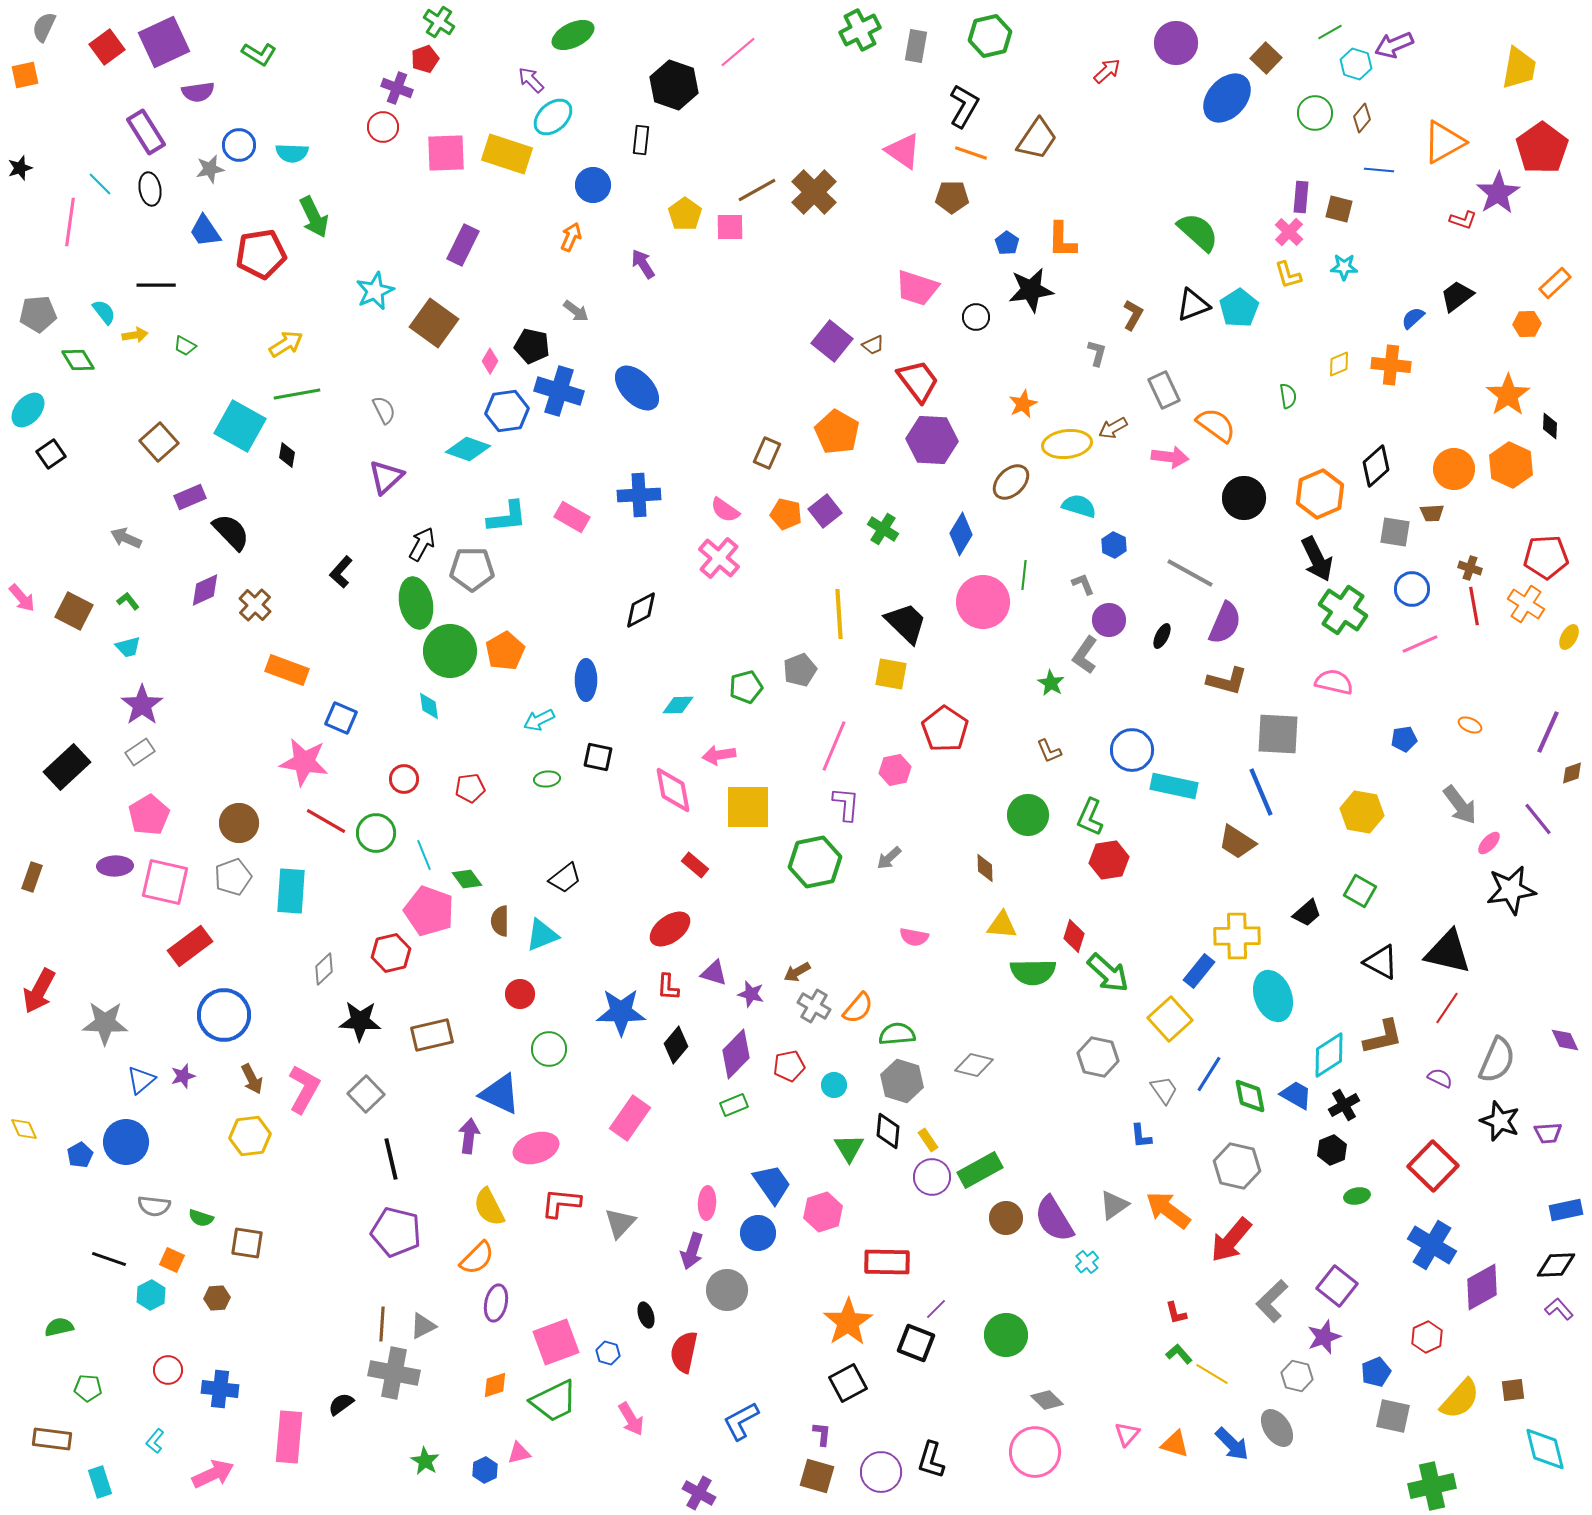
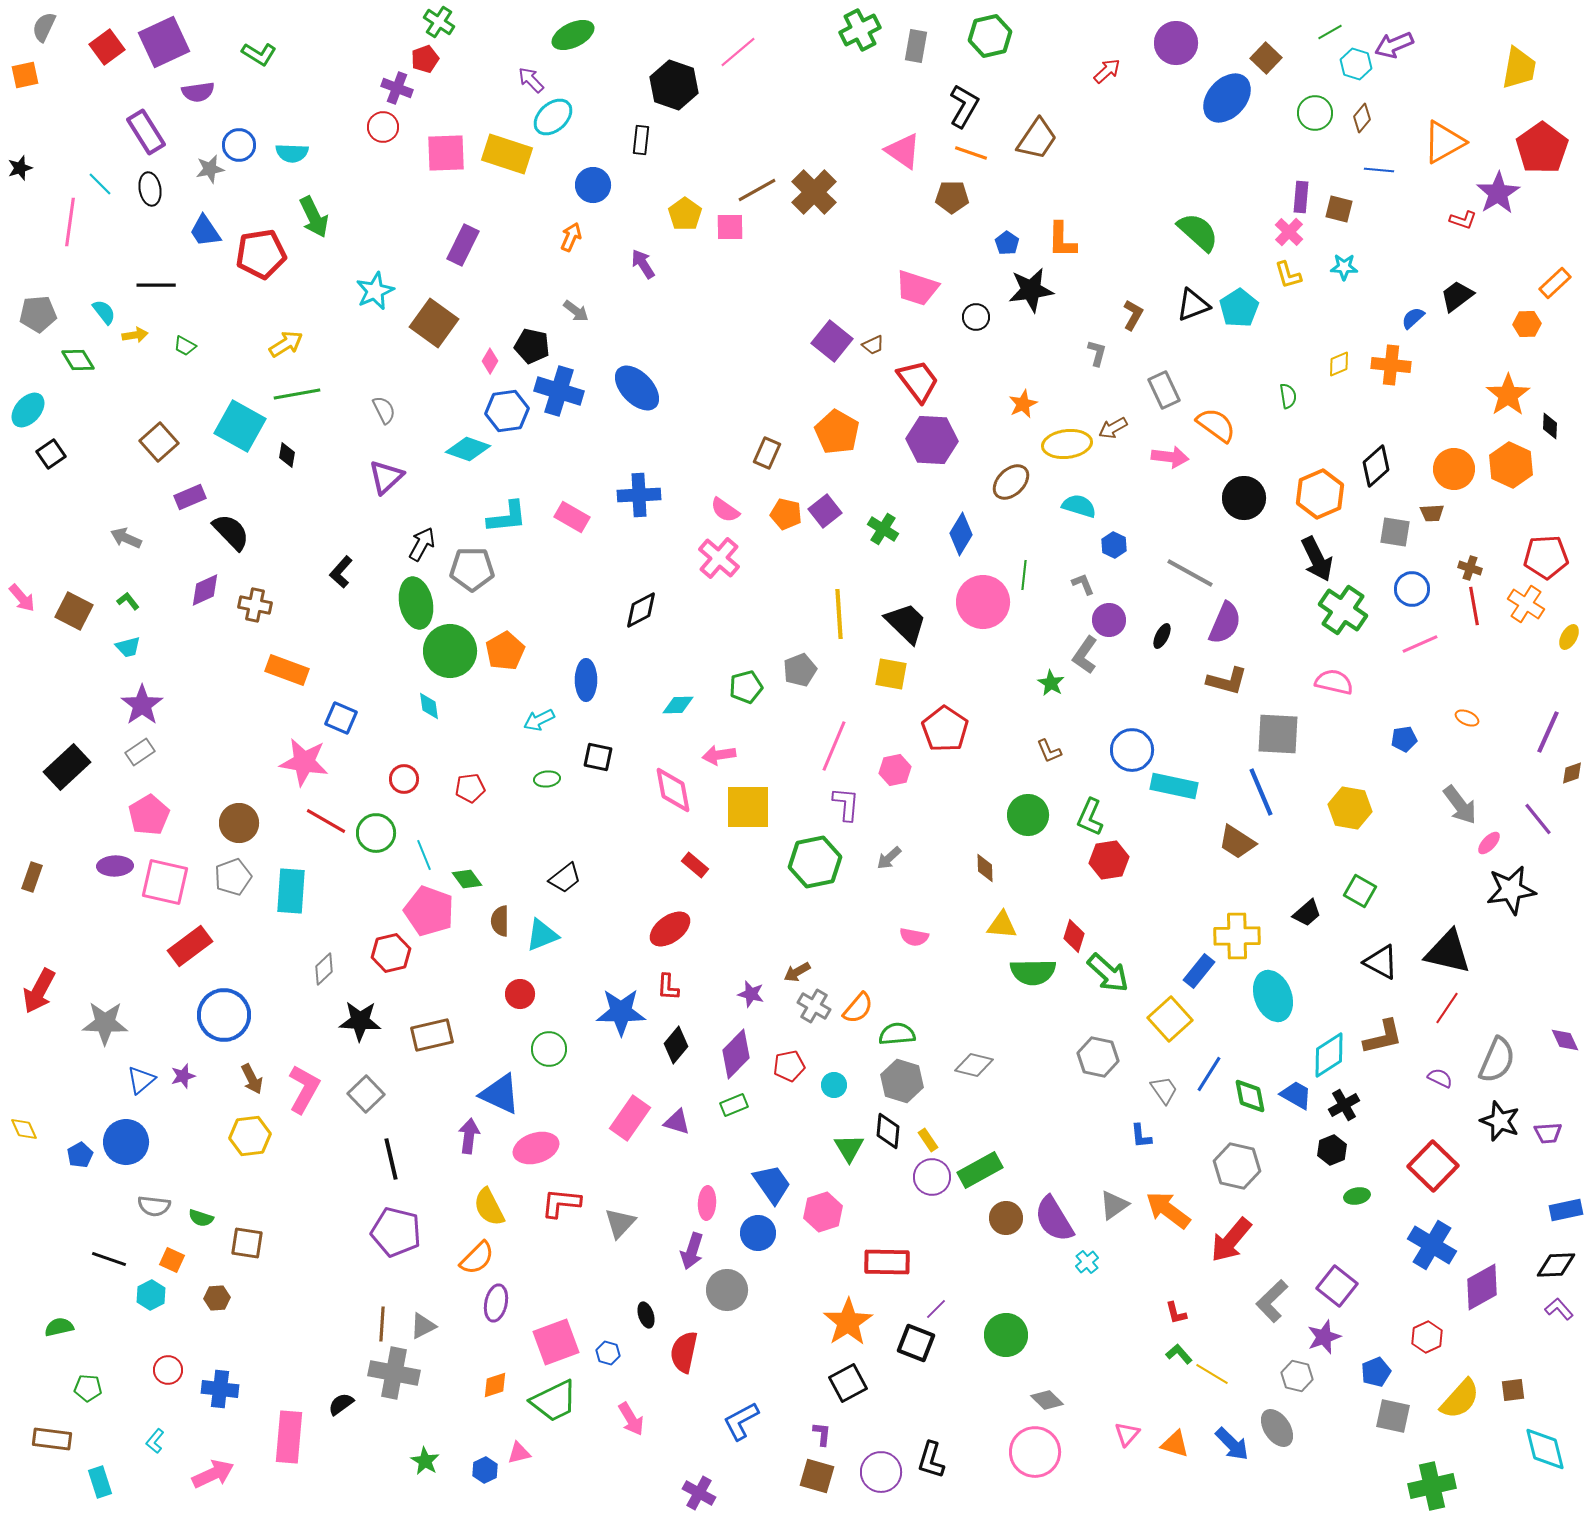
brown cross at (255, 605): rotated 32 degrees counterclockwise
orange ellipse at (1470, 725): moved 3 px left, 7 px up
yellow hexagon at (1362, 812): moved 12 px left, 4 px up
purple triangle at (714, 973): moved 37 px left, 149 px down
